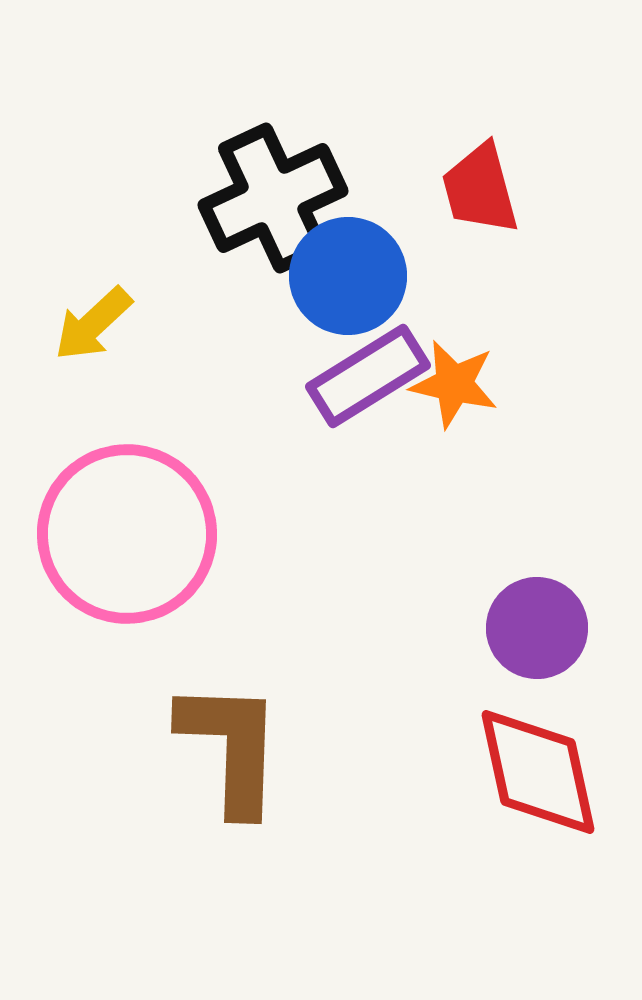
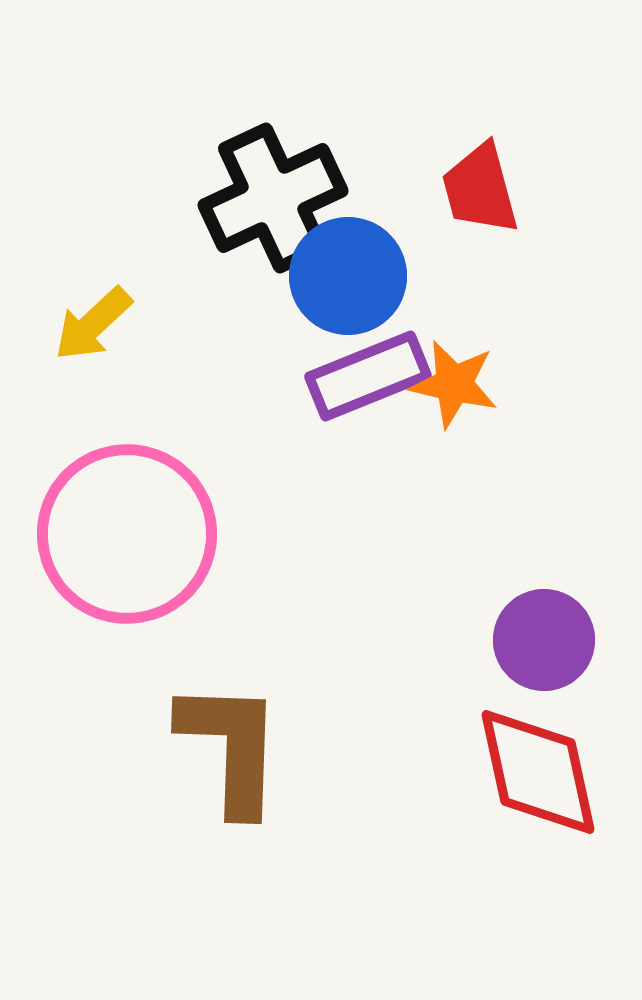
purple rectangle: rotated 10 degrees clockwise
purple circle: moved 7 px right, 12 px down
